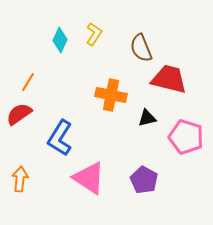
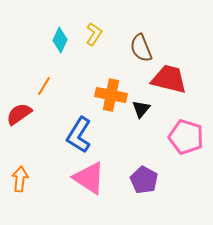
orange line: moved 16 px right, 4 px down
black triangle: moved 6 px left, 9 px up; rotated 36 degrees counterclockwise
blue L-shape: moved 19 px right, 3 px up
